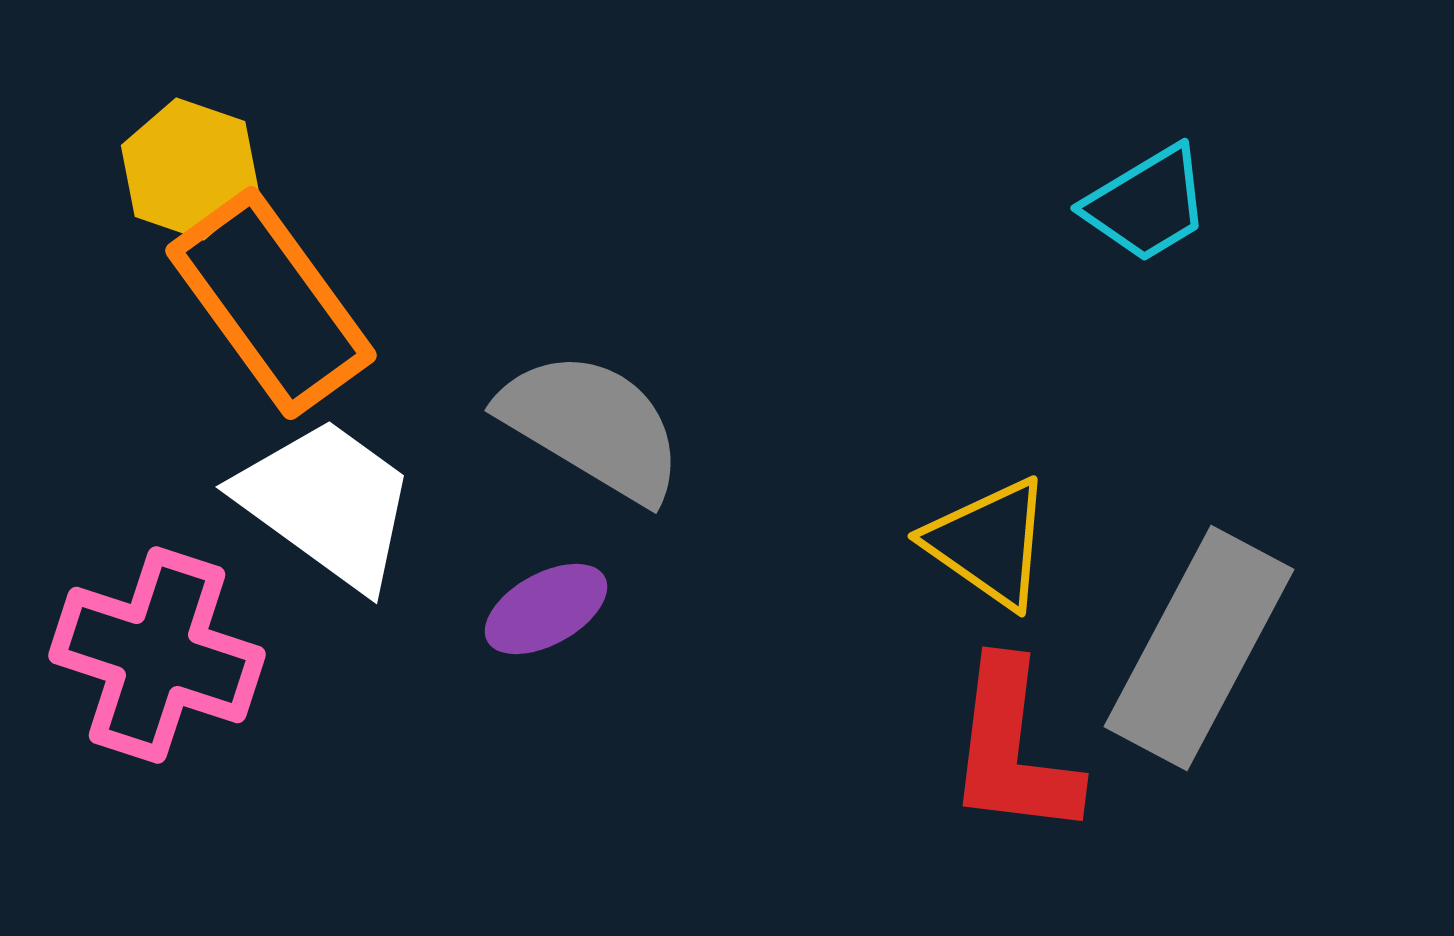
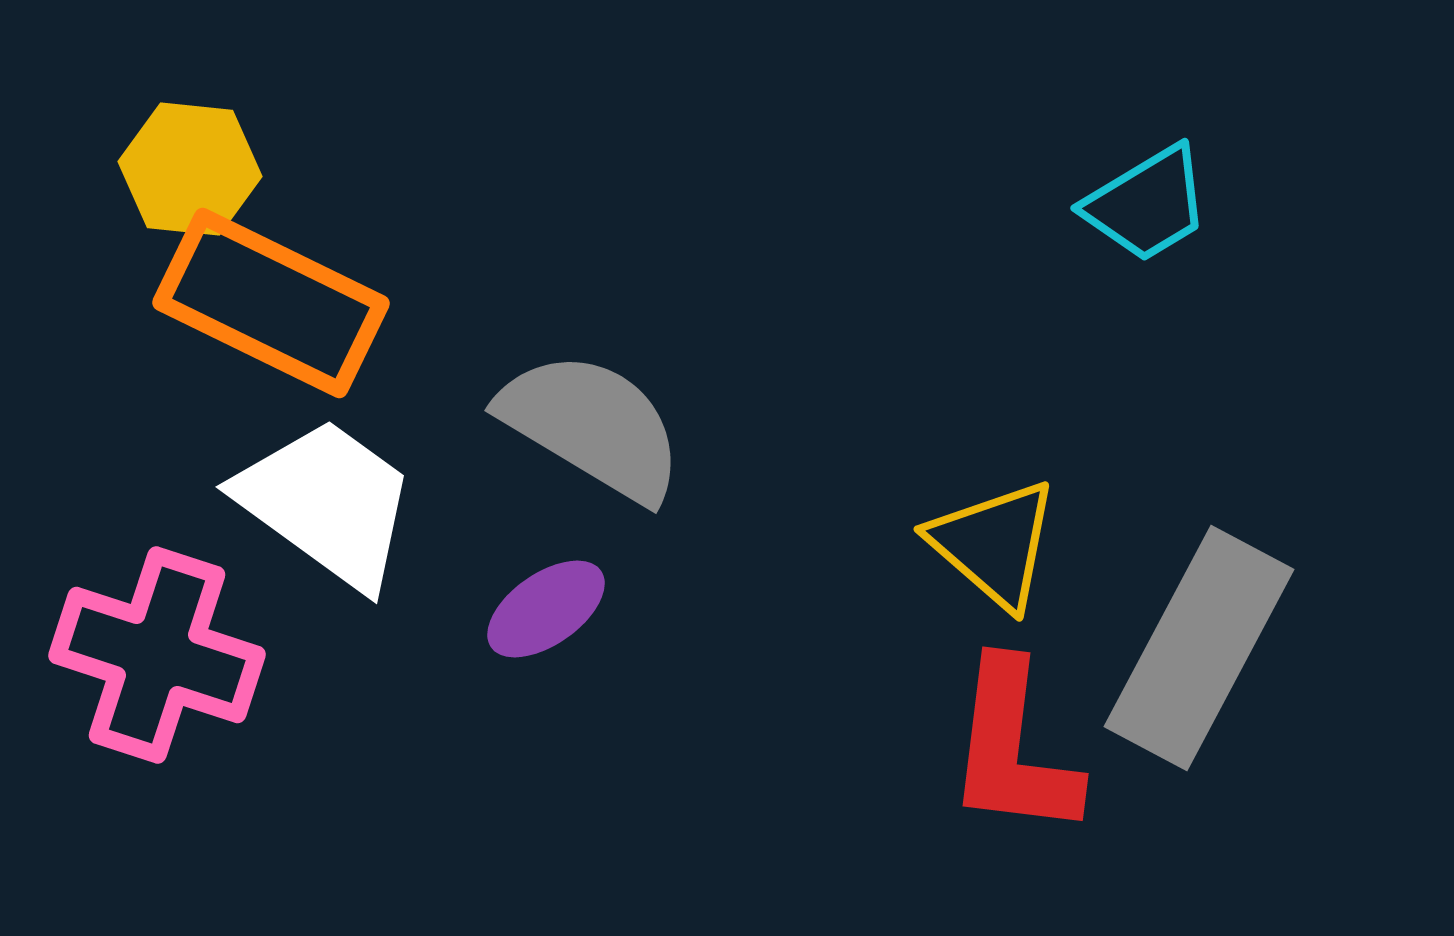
yellow hexagon: rotated 13 degrees counterclockwise
orange rectangle: rotated 28 degrees counterclockwise
yellow triangle: moved 5 px right, 1 px down; rotated 6 degrees clockwise
purple ellipse: rotated 6 degrees counterclockwise
